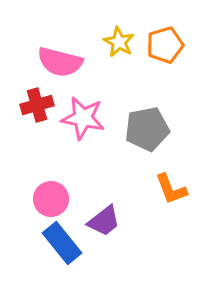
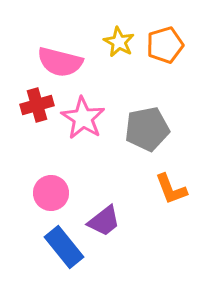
pink star: rotated 21 degrees clockwise
pink circle: moved 6 px up
blue rectangle: moved 2 px right, 4 px down
